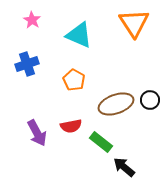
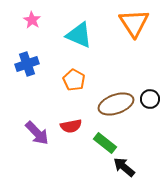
black circle: moved 1 px up
purple arrow: rotated 16 degrees counterclockwise
green rectangle: moved 4 px right, 1 px down
